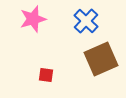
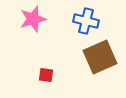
blue cross: rotated 30 degrees counterclockwise
brown square: moved 1 px left, 2 px up
